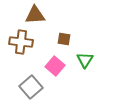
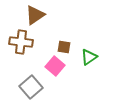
brown triangle: rotated 30 degrees counterclockwise
brown square: moved 8 px down
green triangle: moved 4 px right, 3 px up; rotated 24 degrees clockwise
